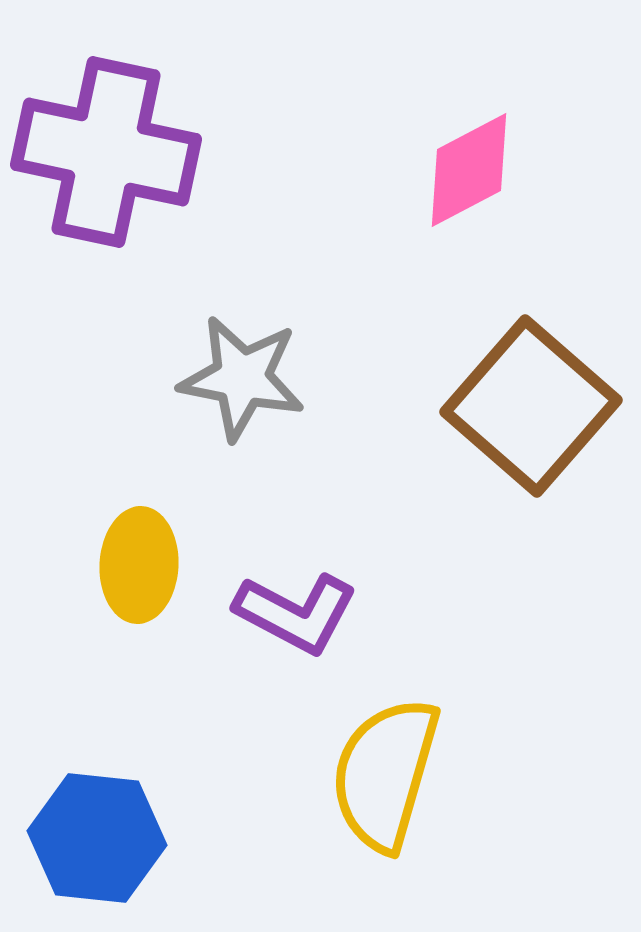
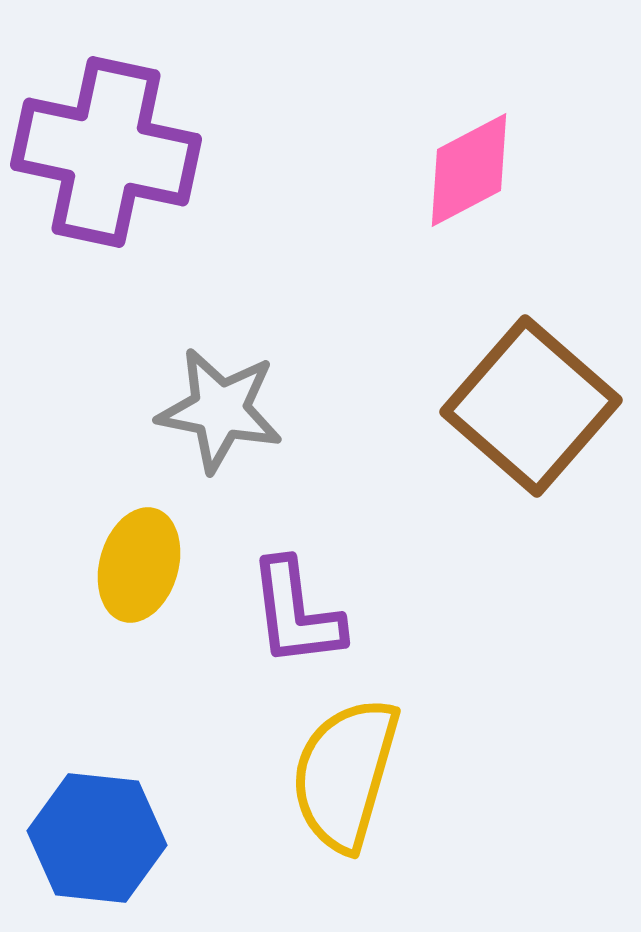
gray star: moved 22 px left, 32 px down
yellow ellipse: rotated 13 degrees clockwise
purple L-shape: rotated 55 degrees clockwise
yellow semicircle: moved 40 px left
